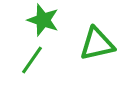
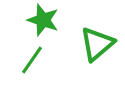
green triangle: rotated 27 degrees counterclockwise
